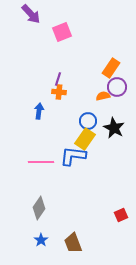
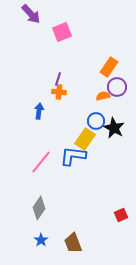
orange rectangle: moved 2 px left, 1 px up
blue circle: moved 8 px right
pink line: rotated 50 degrees counterclockwise
